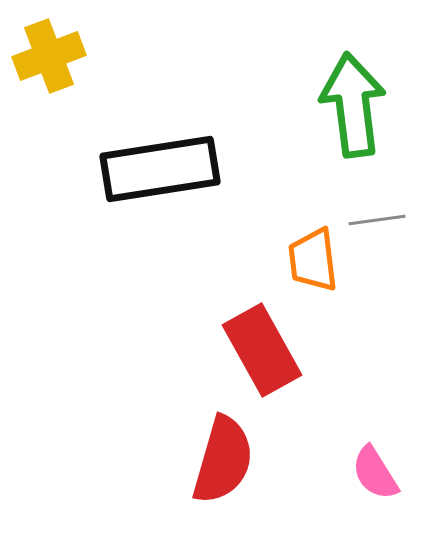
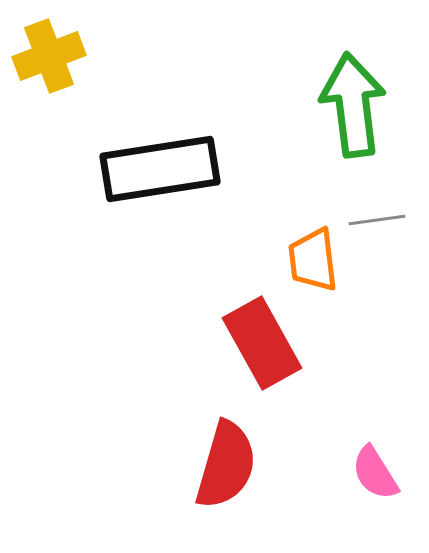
red rectangle: moved 7 px up
red semicircle: moved 3 px right, 5 px down
